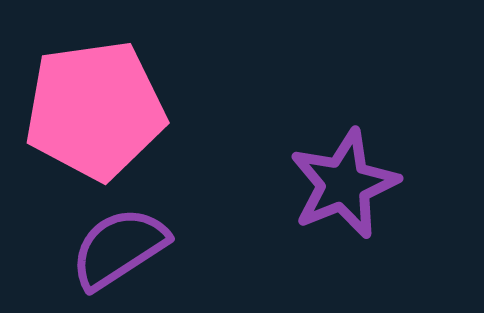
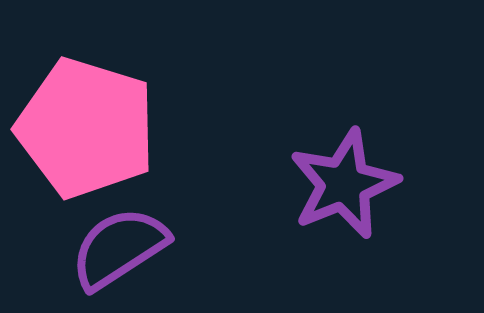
pink pentagon: moved 9 px left, 18 px down; rotated 25 degrees clockwise
